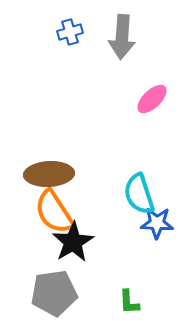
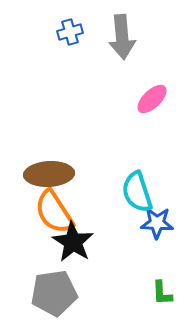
gray arrow: rotated 9 degrees counterclockwise
cyan semicircle: moved 2 px left, 2 px up
black star: rotated 9 degrees counterclockwise
green L-shape: moved 33 px right, 9 px up
